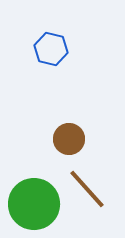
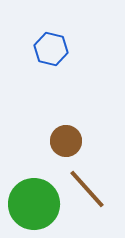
brown circle: moved 3 px left, 2 px down
